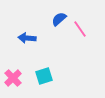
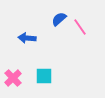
pink line: moved 2 px up
cyan square: rotated 18 degrees clockwise
